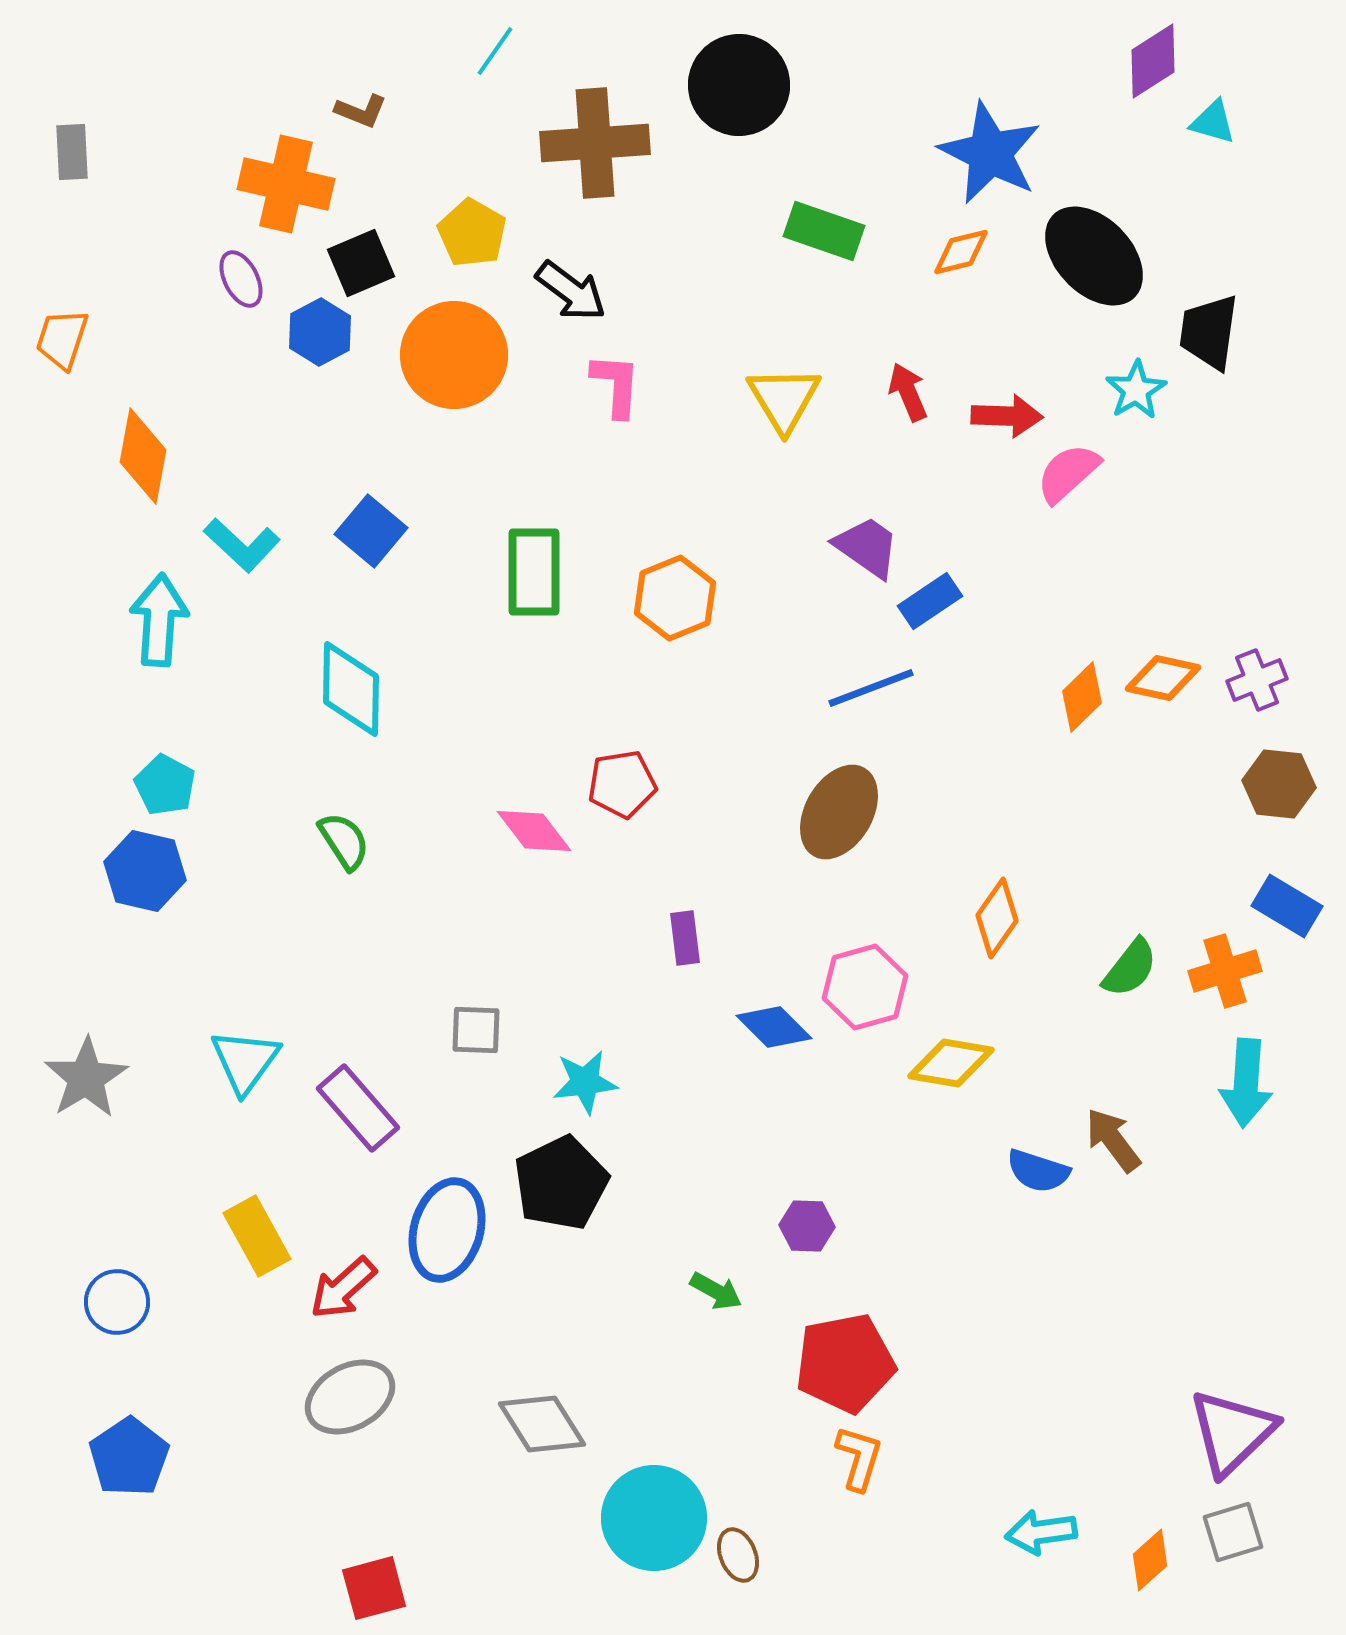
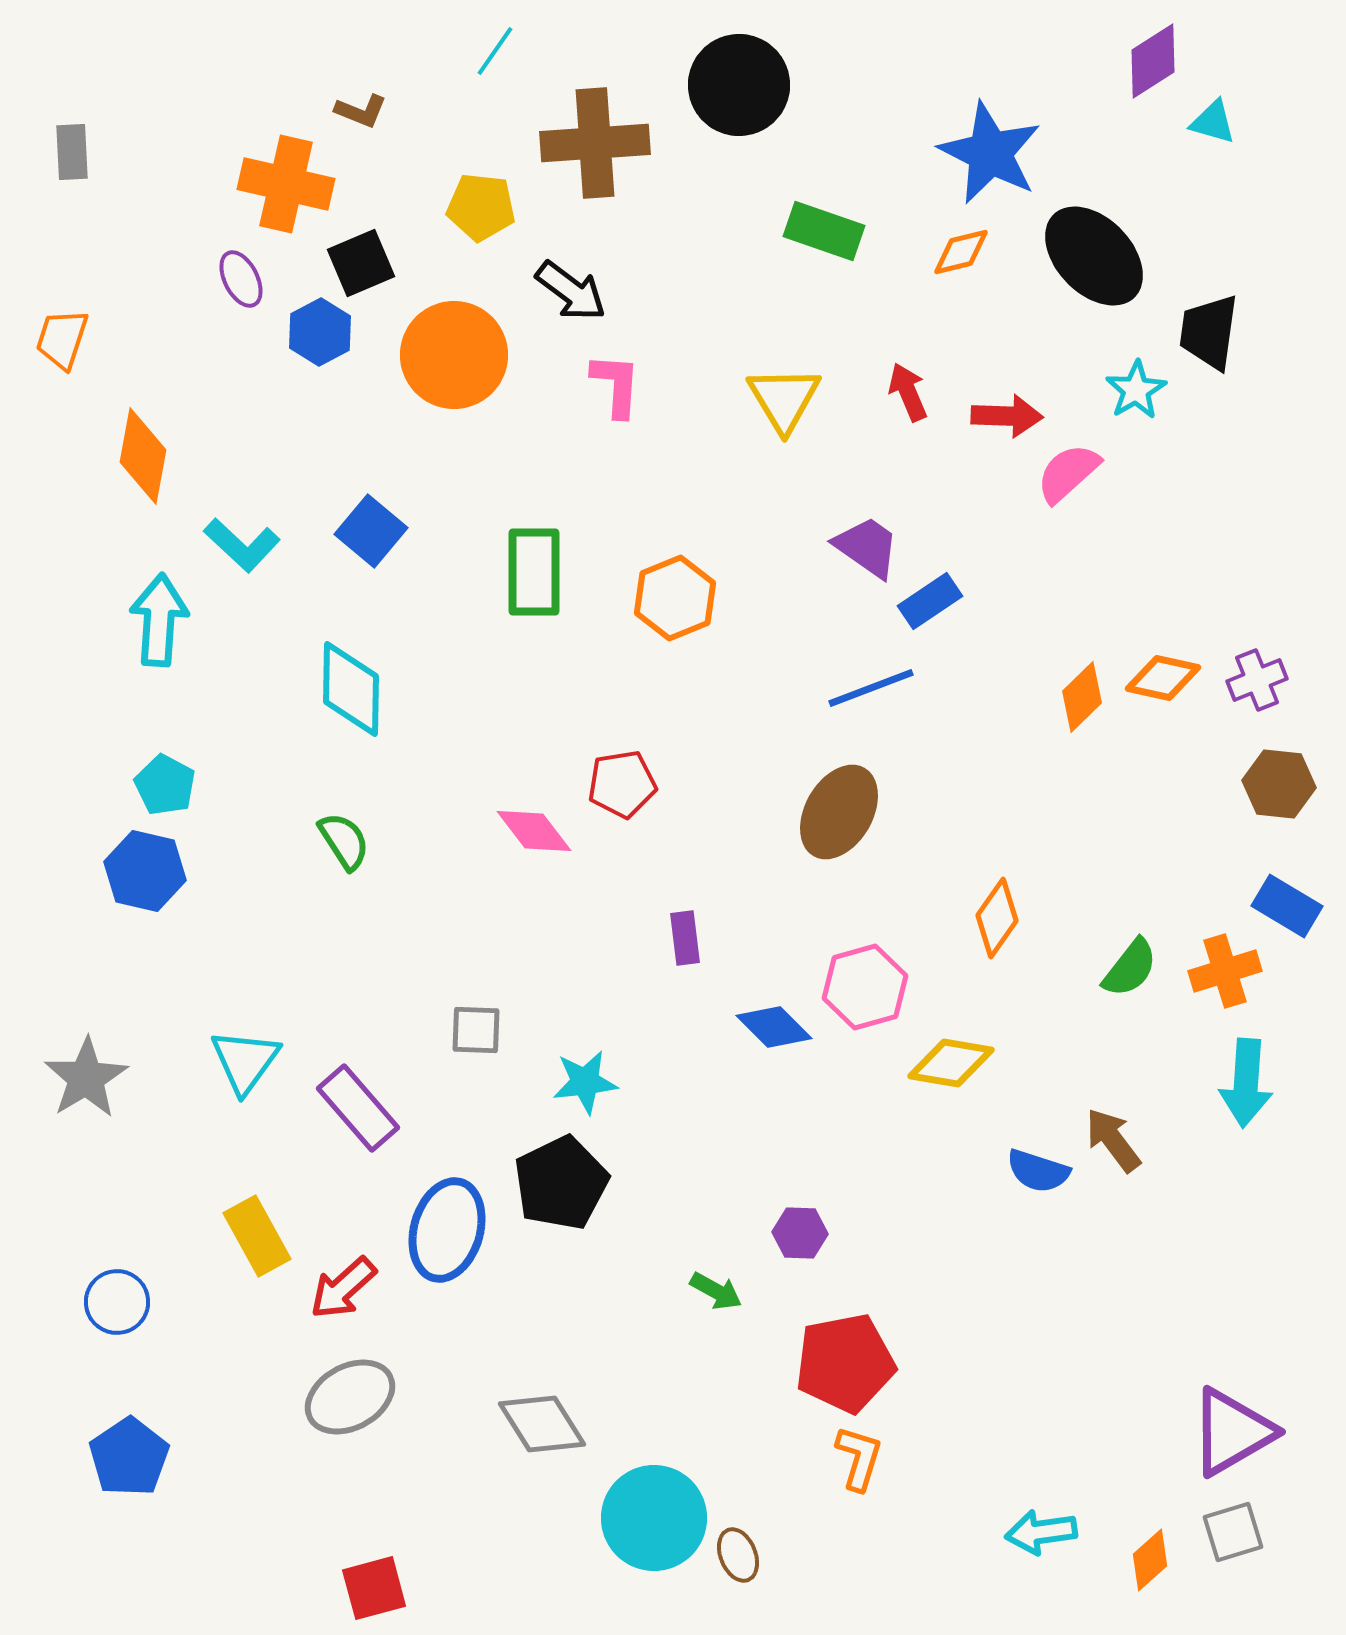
yellow pentagon at (472, 233): moved 9 px right, 26 px up; rotated 24 degrees counterclockwise
purple hexagon at (807, 1226): moved 7 px left, 7 px down
purple triangle at (1232, 1432): rotated 14 degrees clockwise
